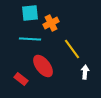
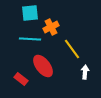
orange cross: moved 4 px down
